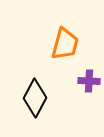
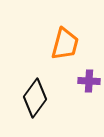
black diamond: rotated 9 degrees clockwise
